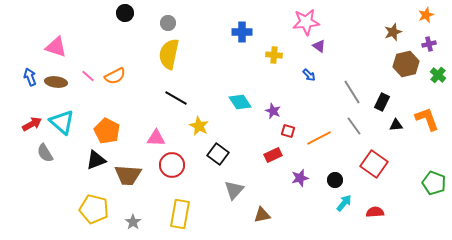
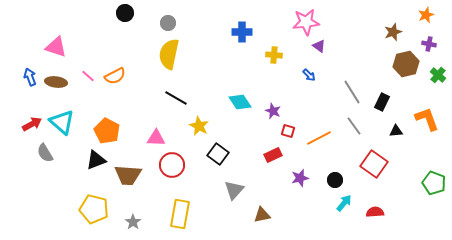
purple cross at (429, 44): rotated 24 degrees clockwise
black triangle at (396, 125): moved 6 px down
